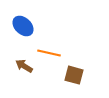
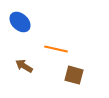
blue ellipse: moved 3 px left, 4 px up
orange line: moved 7 px right, 4 px up
